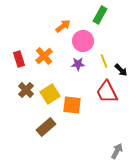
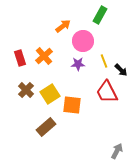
red rectangle: moved 1 px right, 1 px up
